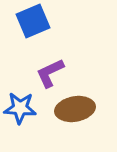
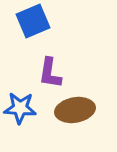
purple L-shape: rotated 56 degrees counterclockwise
brown ellipse: moved 1 px down
